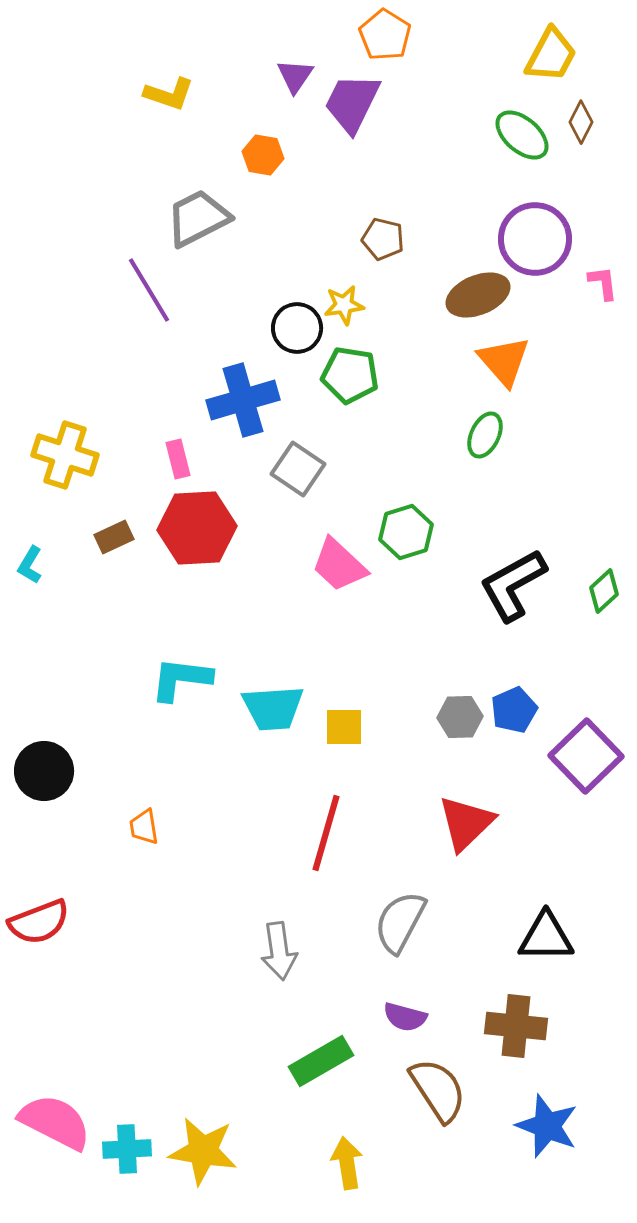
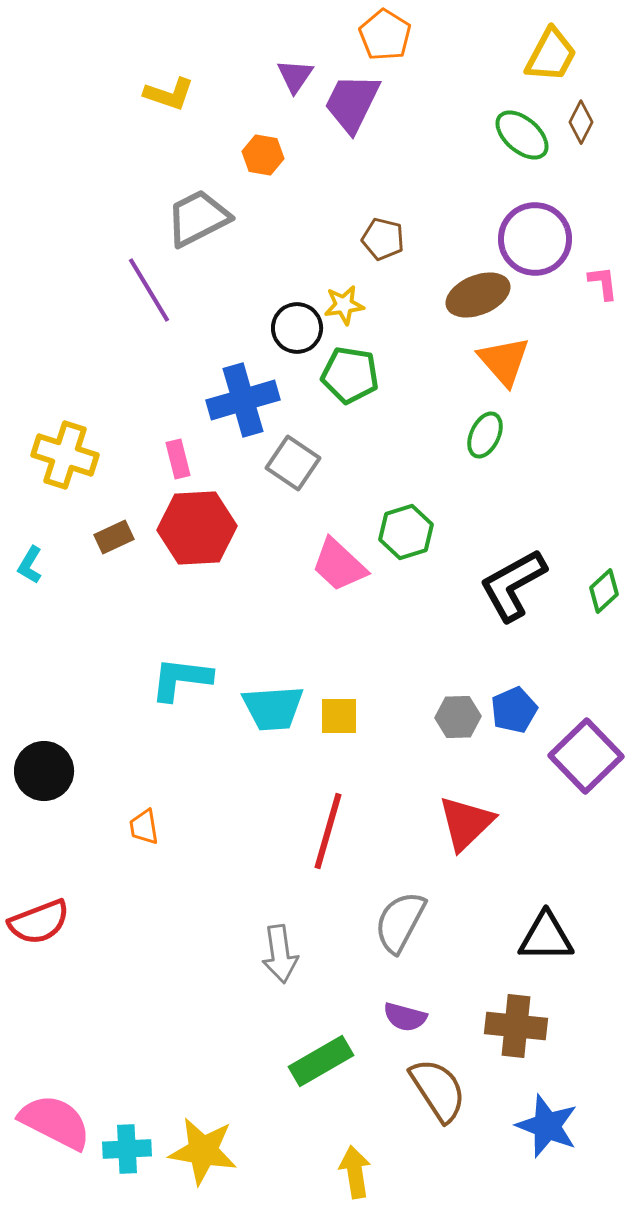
gray square at (298, 469): moved 5 px left, 6 px up
gray hexagon at (460, 717): moved 2 px left
yellow square at (344, 727): moved 5 px left, 11 px up
red line at (326, 833): moved 2 px right, 2 px up
gray arrow at (279, 951): moved 1 px right, 3 px down
yellow arrow at (347, 1163): moved 8 px right, 9 px down
